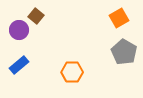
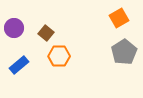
brown square: moved 10 px right, 17 px down
purple circle: moved 5 px left, 2 px up
gray pentagon: rotated 10 degrees clockwise
orange hexagon: moved 13 px left, 16 px up
